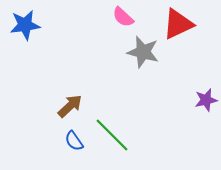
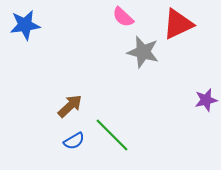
blue semicircle: rotated 85 degrees counterclockwise
